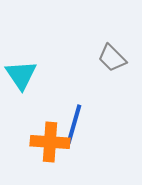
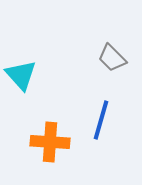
cyan triangle: rotated 8 degrees counterclockwise
blue line: moved 27 px right, 4 px up
